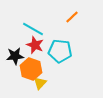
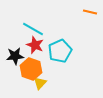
orange line: moved 18 px right, 5 px up; rotated 56 degrees clockwise
cyan pentagon: rotated 30 degrees counterclockwise
